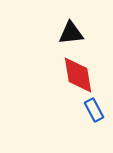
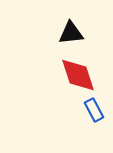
red diamond: rotated 9 degrees counterclockwise
